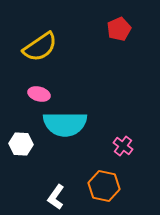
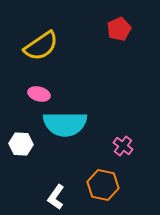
yellow semicircle: moved 1 px right, 1 px up
orange hexagon: moved 1 px left, 1 px up
